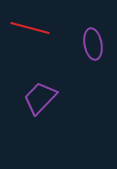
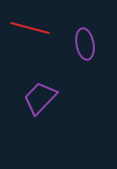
purple ellipse: moved 8 px left
